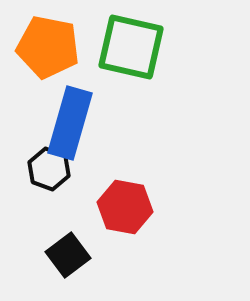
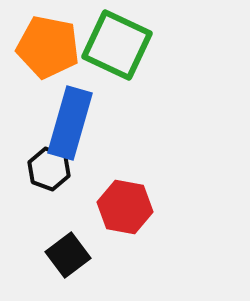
green square: moved 14 px left, 2 px up; rotated 12 degrees clockwise
